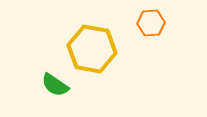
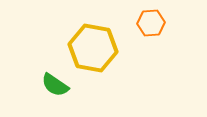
yellow hexagon: moved 1 px right, 1 px up
